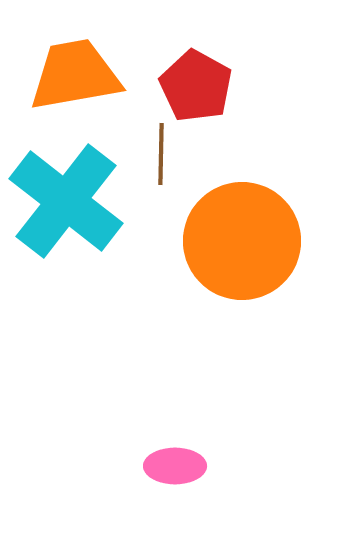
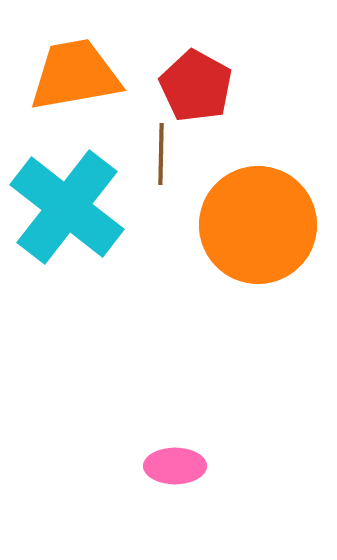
cyan cross: moved 1 px right, 6 px down
orange circle: moved 16 px right, 16 px up
